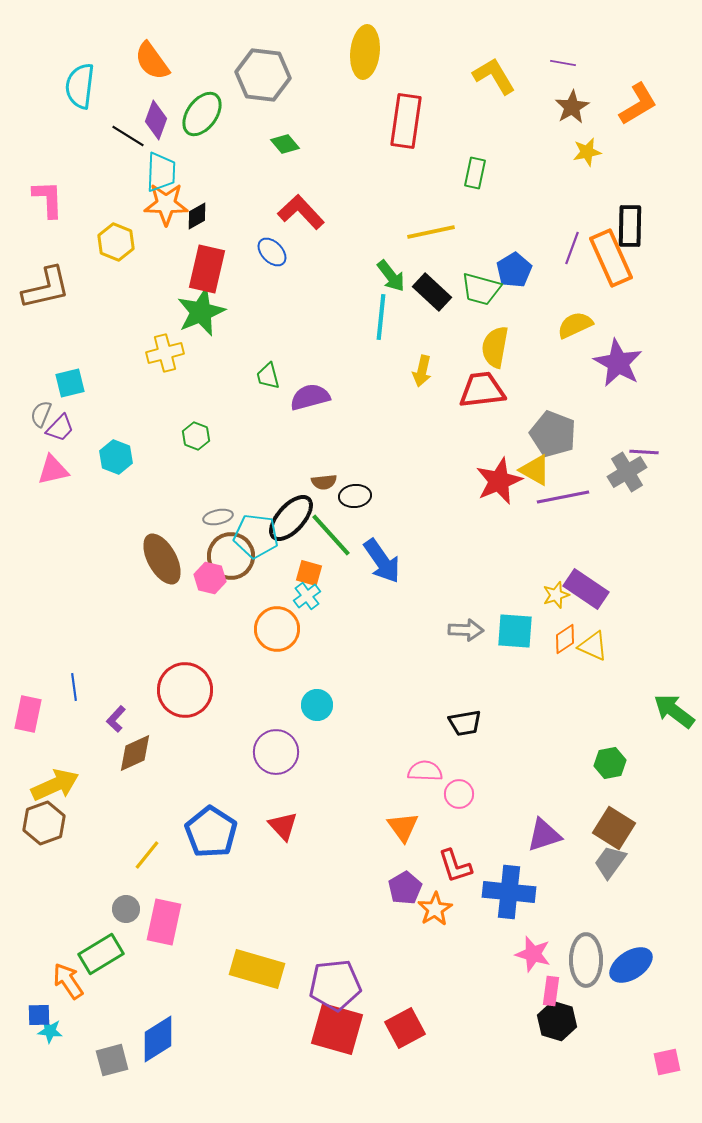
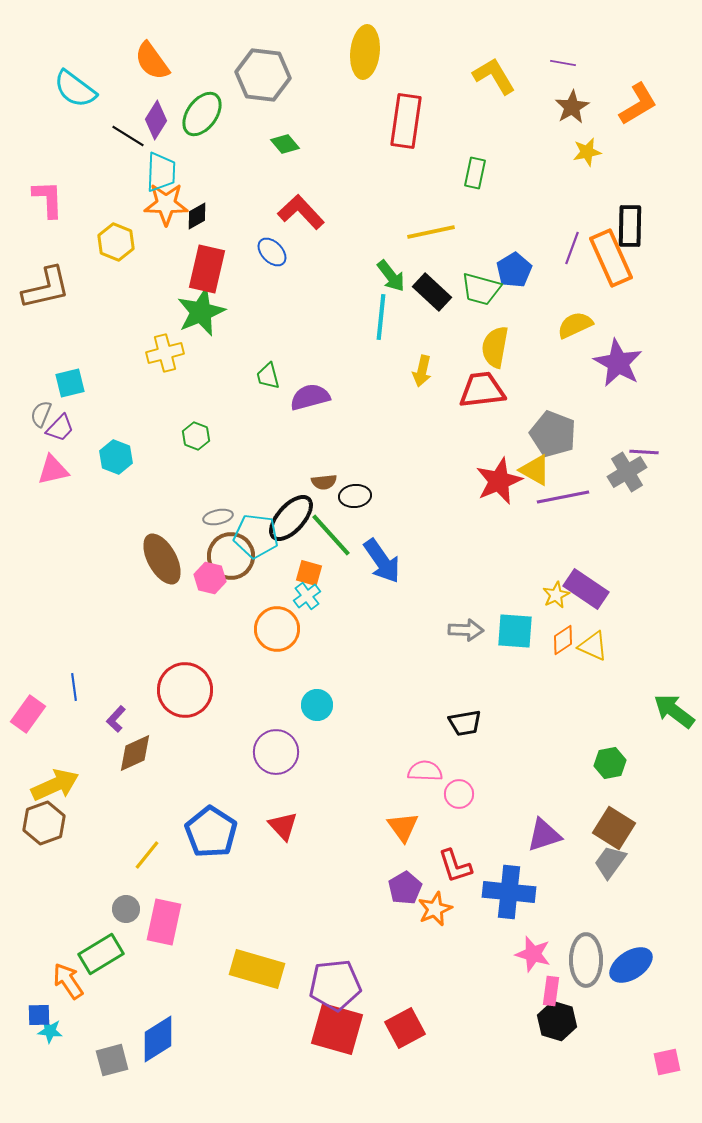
cyan semicircle at (80, 86): moved 5 px left, 3 px down; rotated 60 degrees counterclockwise
purple diamond at (156, 120): rotated 12 degrees clockwise
yellow star at (556, 595): rotated 8 degrees counterclockwise
orange diamond at (565, 639): moved 2 px left, 1 px down
pink rectangle at (28, 714): rotated 24 degrees clockwise
orange star at (435, 909): rotated 8 degrees clockwise
